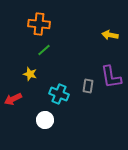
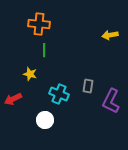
yellow arrow: rotated 21 degrees counterclockwise
green line: rotated 48 degrees counterclockwise
purple L-shape: moved 24 px down; rotated 35 degrees clockwise
